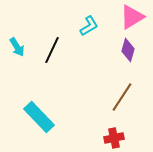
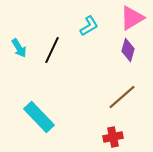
pink triangle: moved 1 px down
cyan arrow: moved 2 px right, 1 px down
brown line: rotated 16 degrees clockwise
red cross: moved 1 px left, 1 px up
